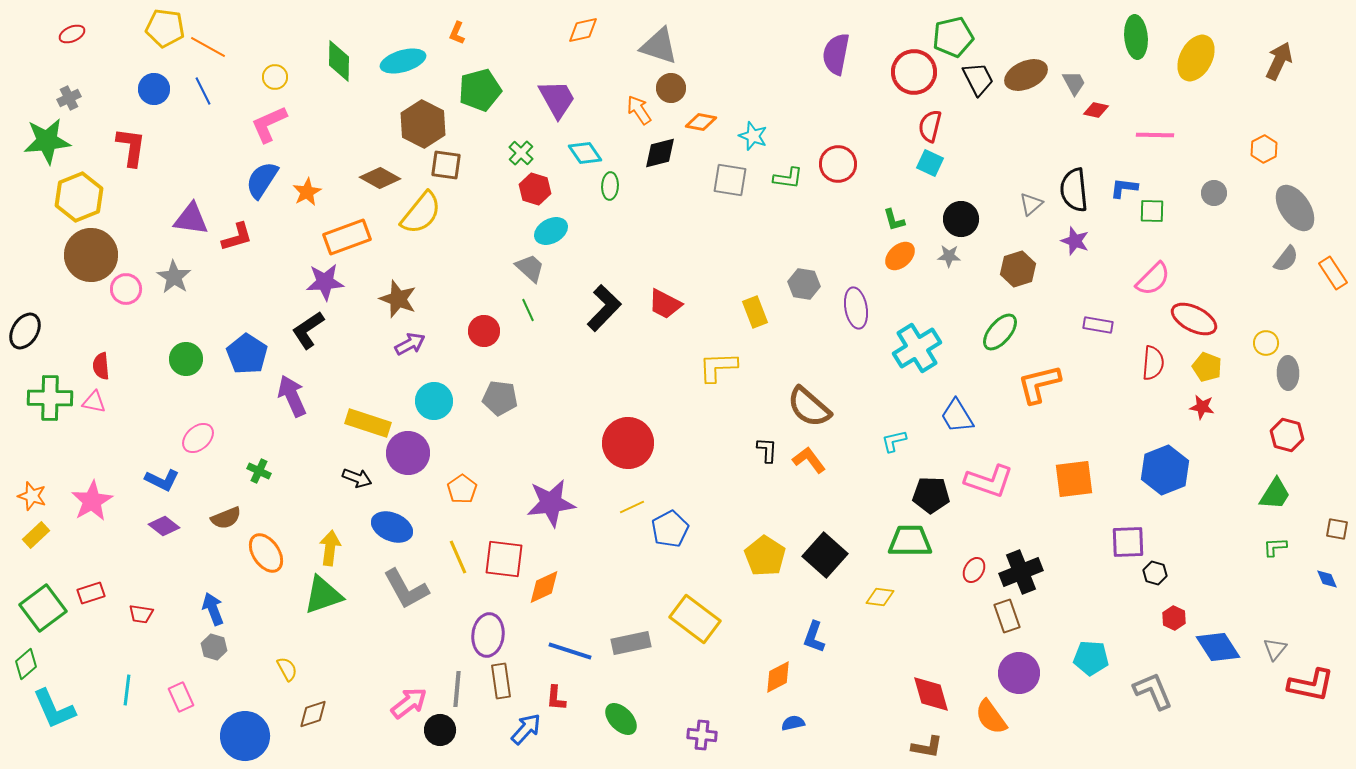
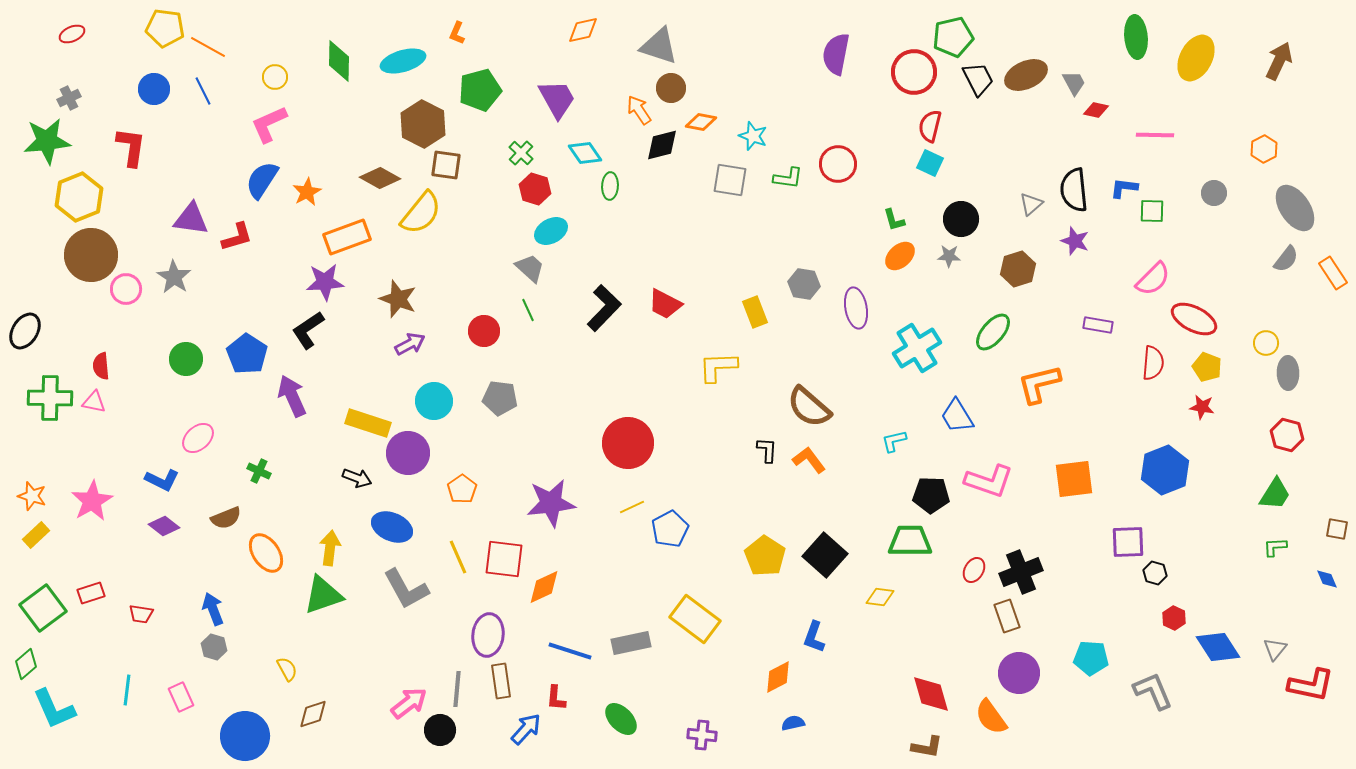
black diamond at (660, 153): moved 2 px right, 8 px up
green ellipse at (1000, 332): moved 7 px left
